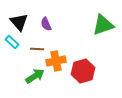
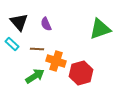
green triangle: moved 3 px left, 4 px down
cyan rectangle: moved 2 px down
orange cross: rotated 30 degrees clockwise
red hexagon: moved 2 px left, 2 px down
